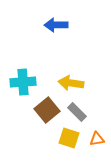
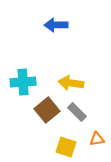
yellow square: moved 3 px left, 9 px down
